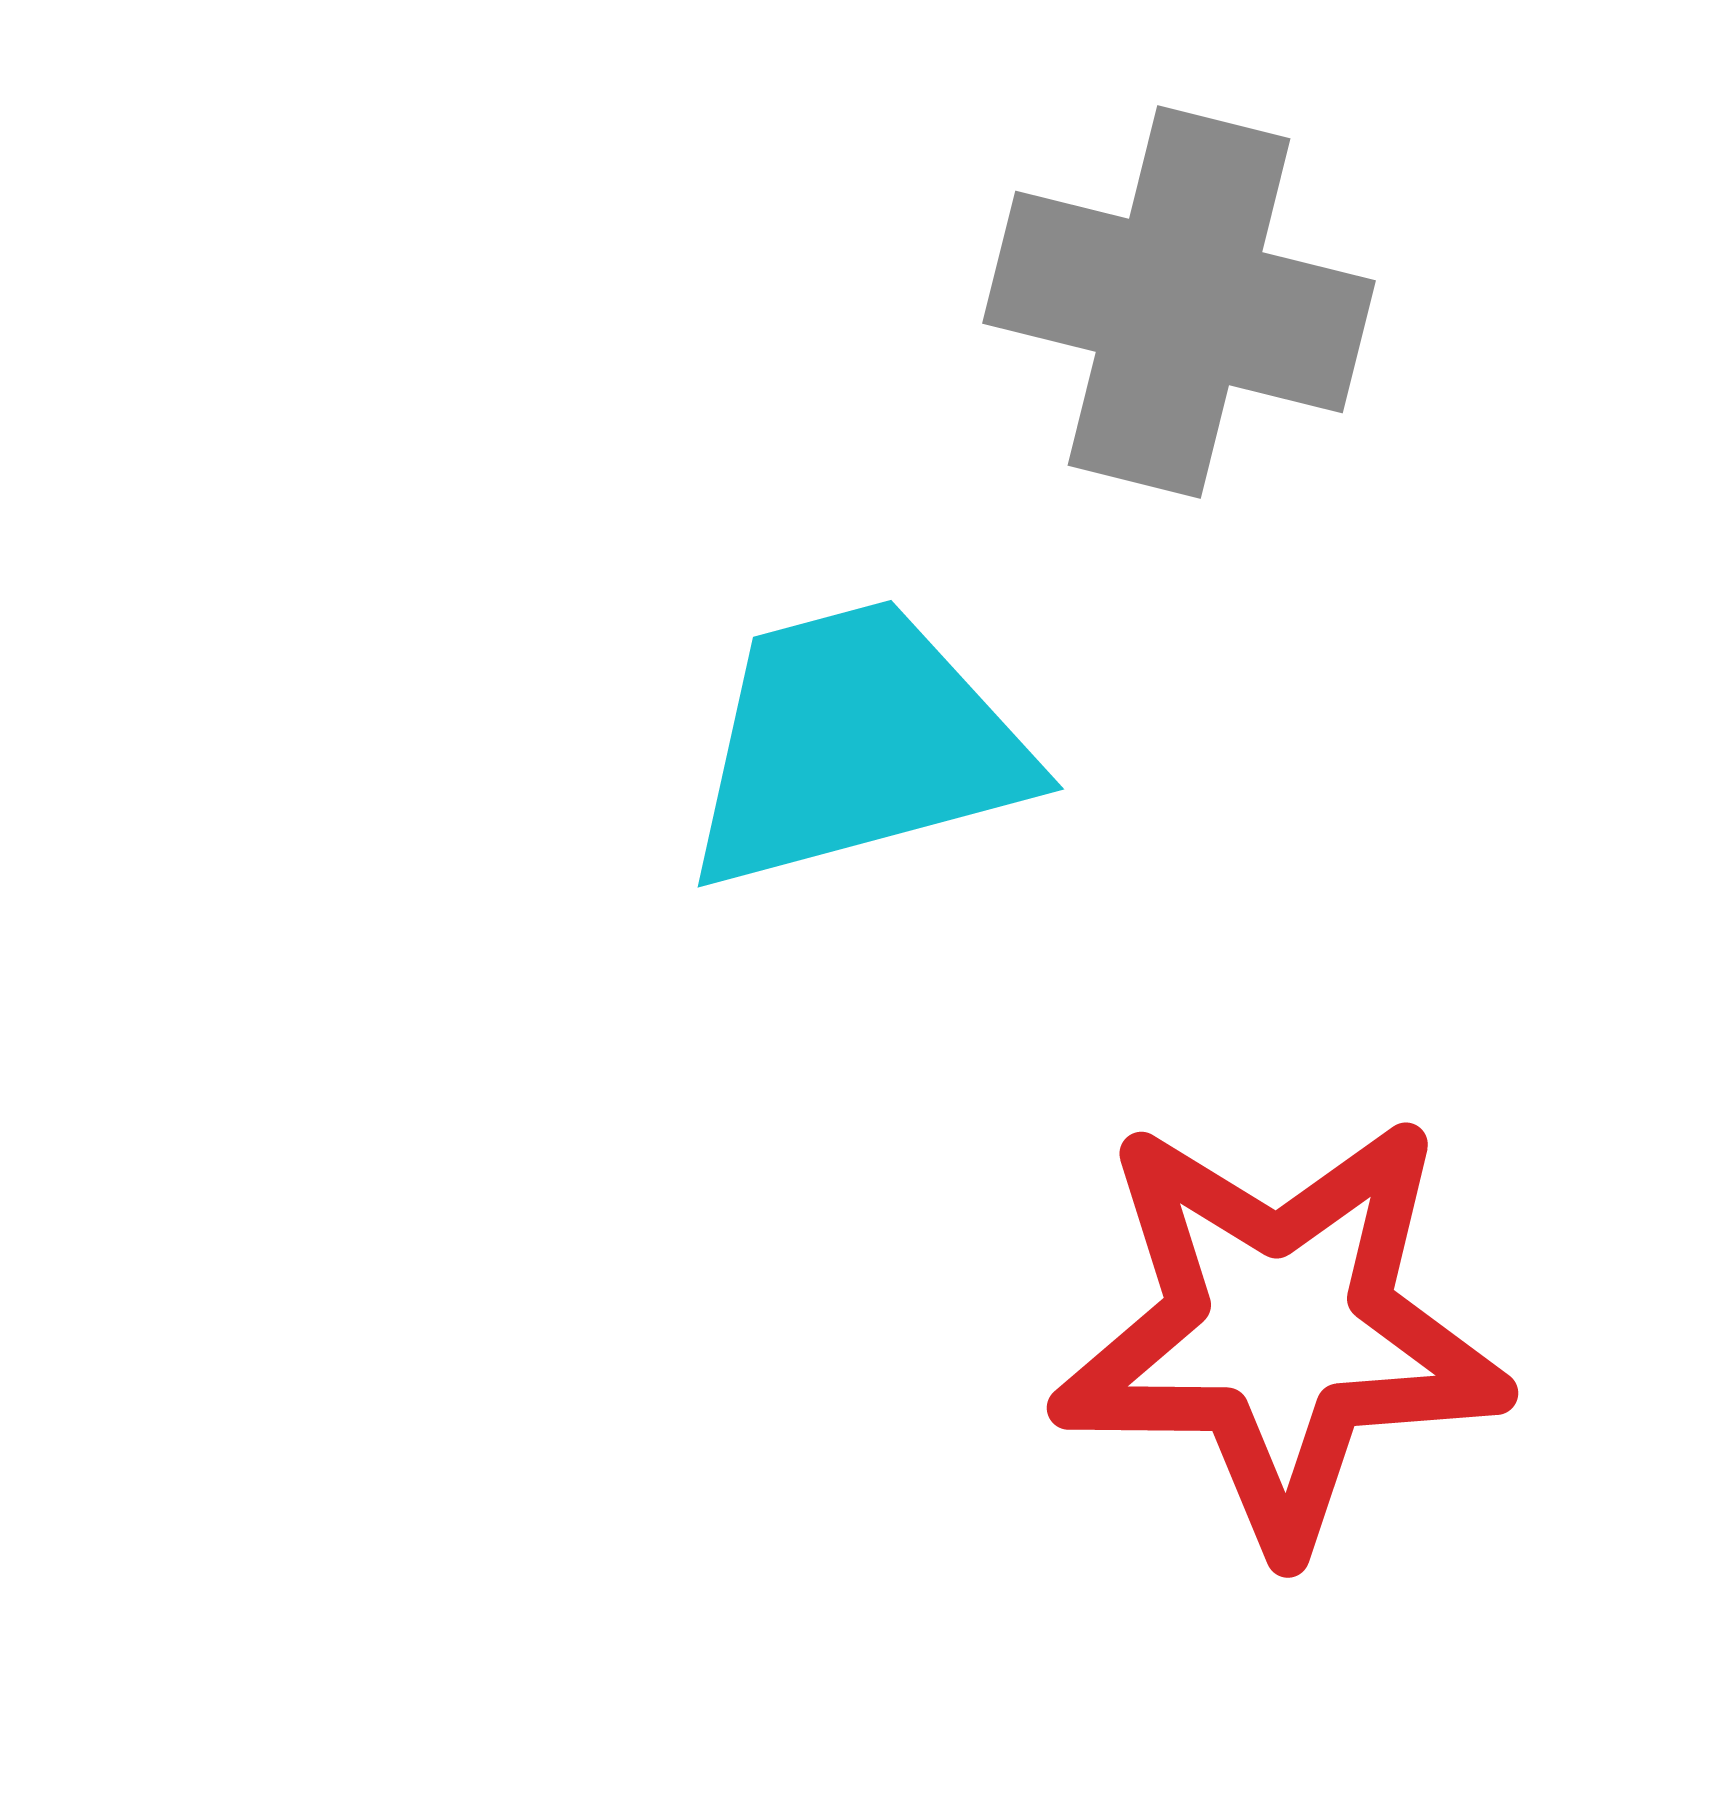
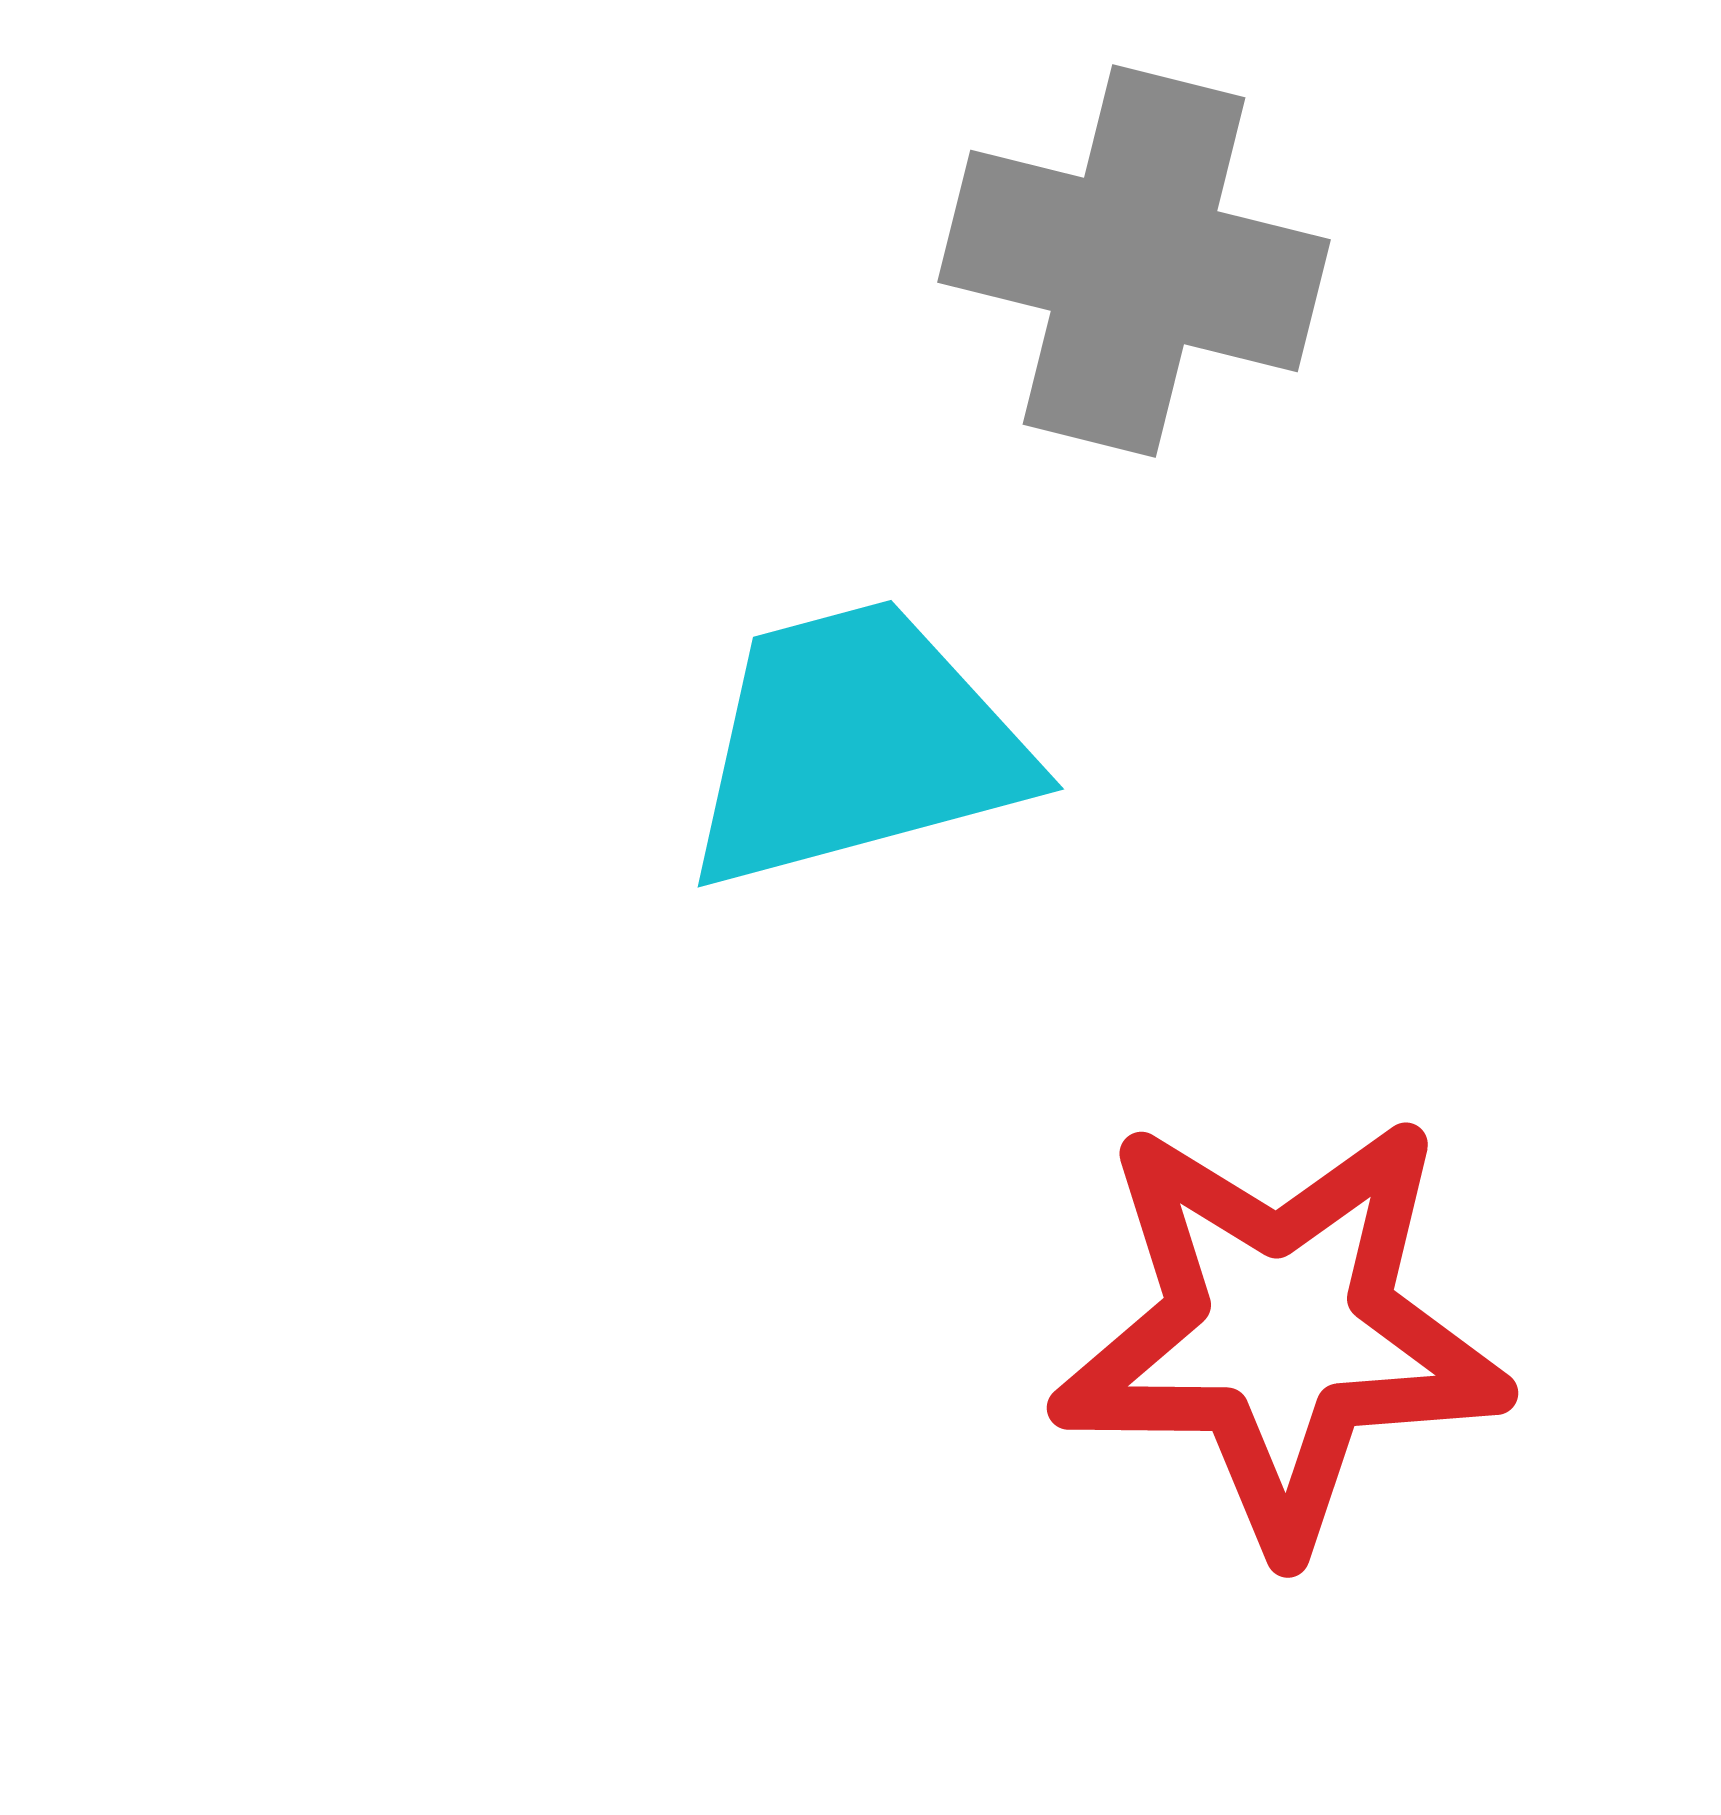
gray cross: moved 45 px left, 41 px up
